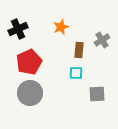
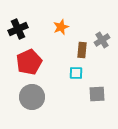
brown rectangle: moved 3 px right
gray circle: moved 2 px right, 4 px down
